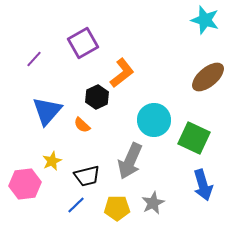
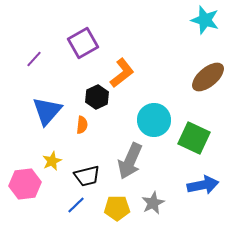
orange semicircle: rotated 126 degrees counterclockwise
blue arrow: rotated 84 degrees counterclockwise
